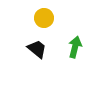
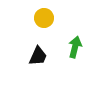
black trapezoid: moved 1 px right, 7 px down; rotated 75 degrees clockwise
